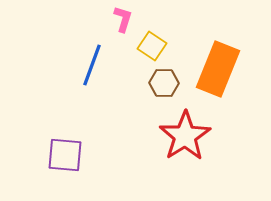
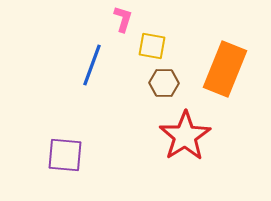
yellow square: rotated 24 degrees counterclockwise
orange rectangle: moved 7 px right
